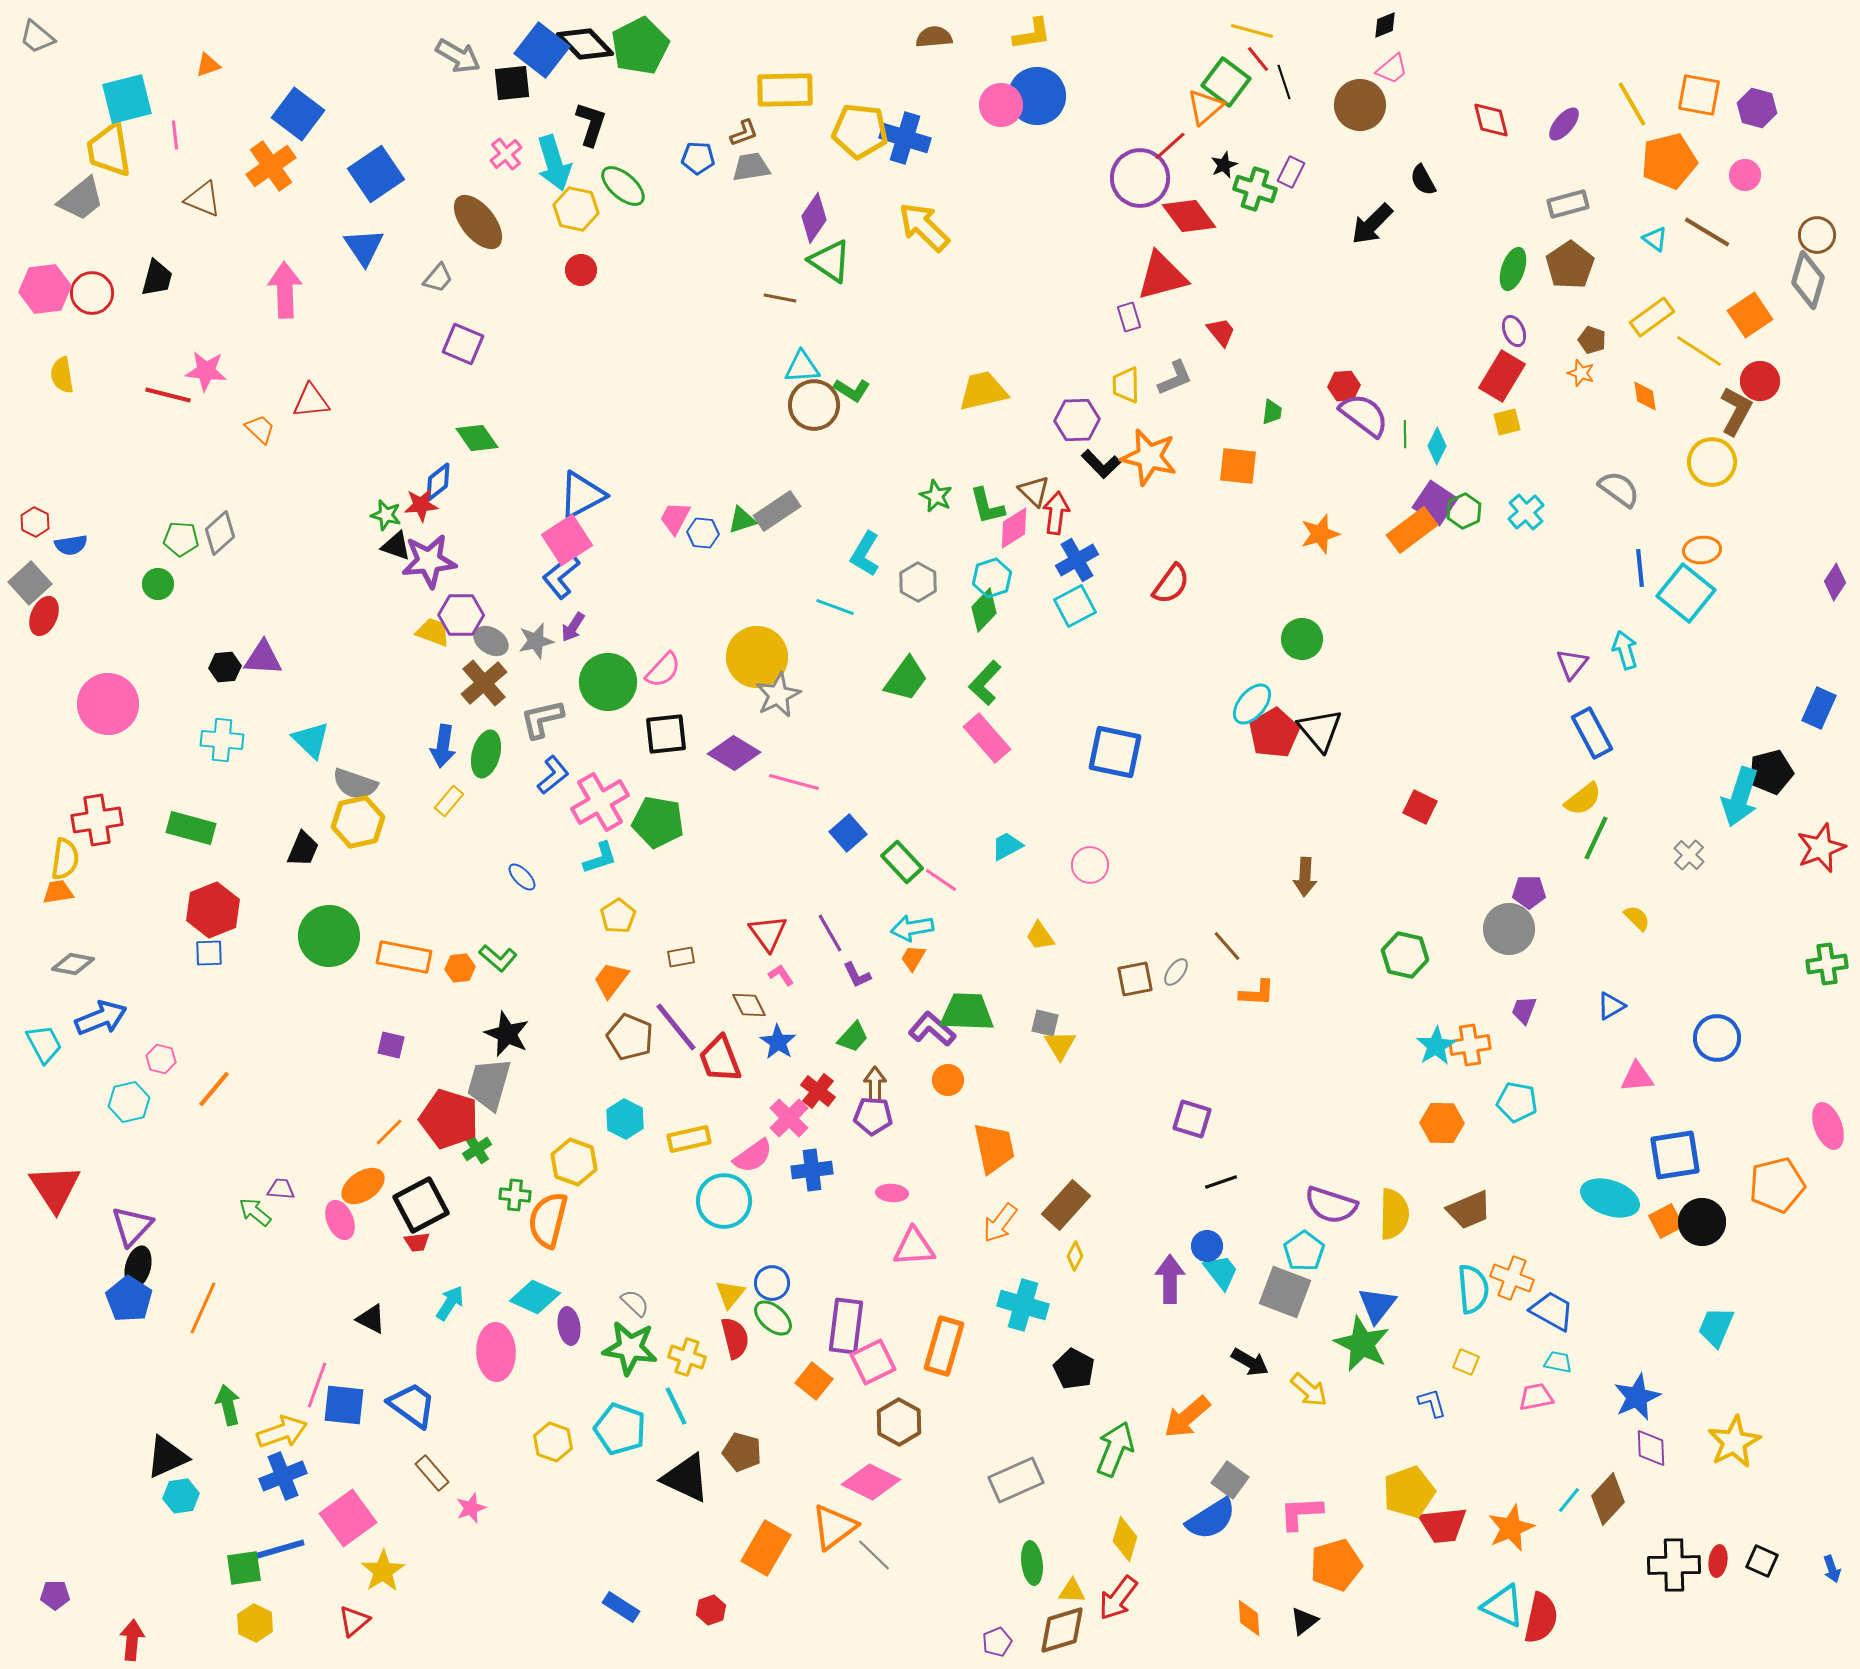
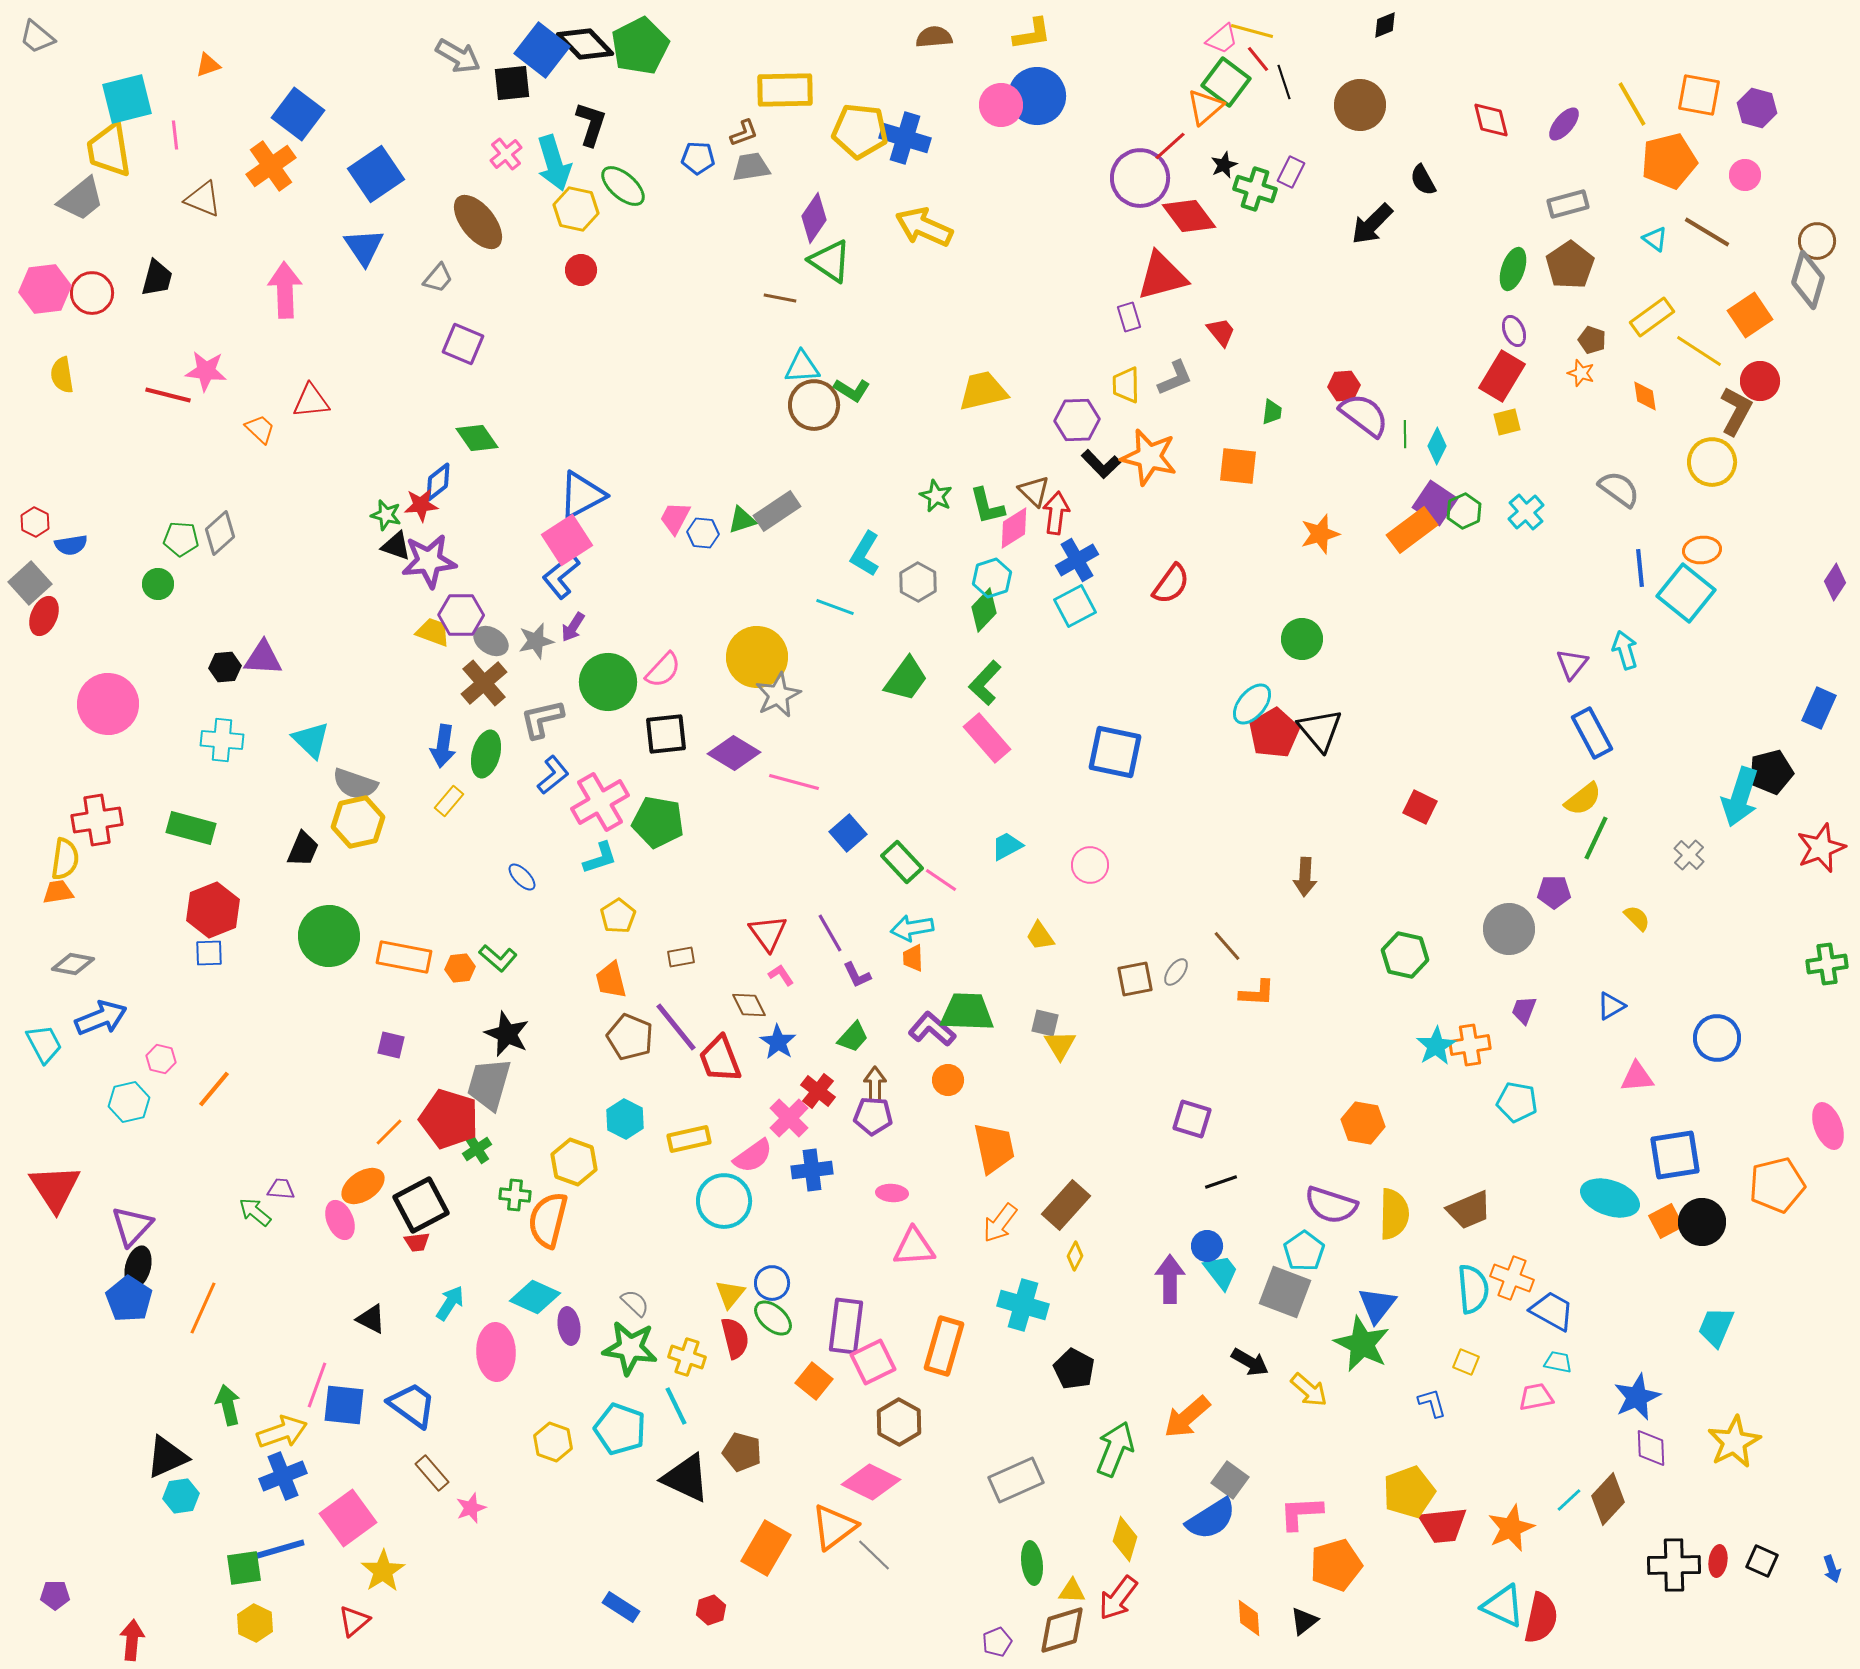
pink trapezoid at (1392, 69): moved 170 px left, 30 px up
yellow arrow at (924, 227): rotated 20 degrees counterclockwise
brown circle at (1817, 235): moved 6 px down
purple pentagon at (1529, 892): moved 25 px right
orange trapezoid at (913, 958): rotated 32 degrees counterclockwise
orange trapezoid at (611, 980): rotated 51 degrees counterclockwise
orange hexagon at (1442, 1123): moved 79 px left; rotated 9 degrees clockwise
cyan line at (1569, 1500): rotated 8 degrees clockwise
